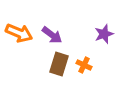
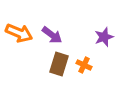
purple star: moved 3 px down
